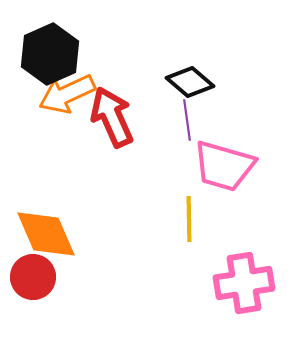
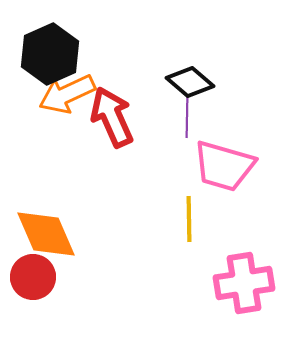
purple line: moved 3 px up; rotated 9 degrees clockwise
